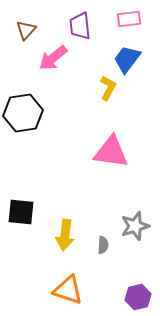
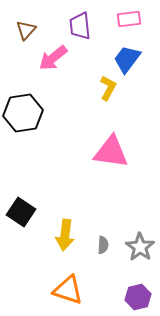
black square: rotated 28 degrees clockwise
gray star: moved 5 px right, 21 px down; rotated 20 degrees counterclockwise
